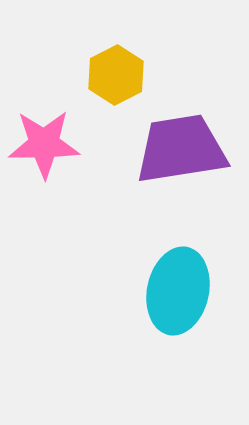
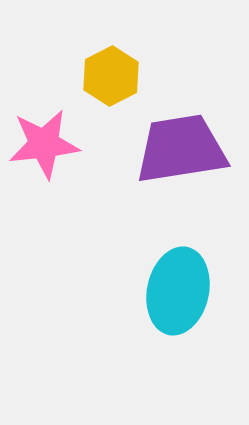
yellow hexagon: moved 5 px left, 1 px down
pink star: rotated 6 degrees counterclockwise
